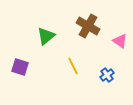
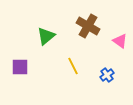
purple square: rotated 18 degrees counterclockwise
